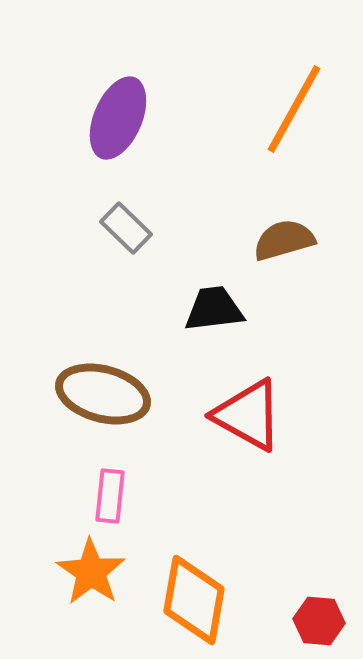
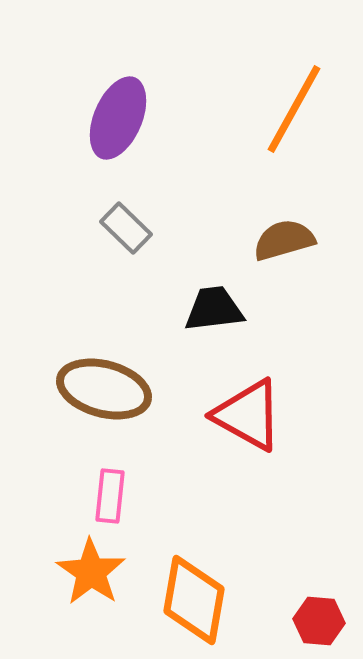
brown ellipse: moved 1 px right, 5 px up
